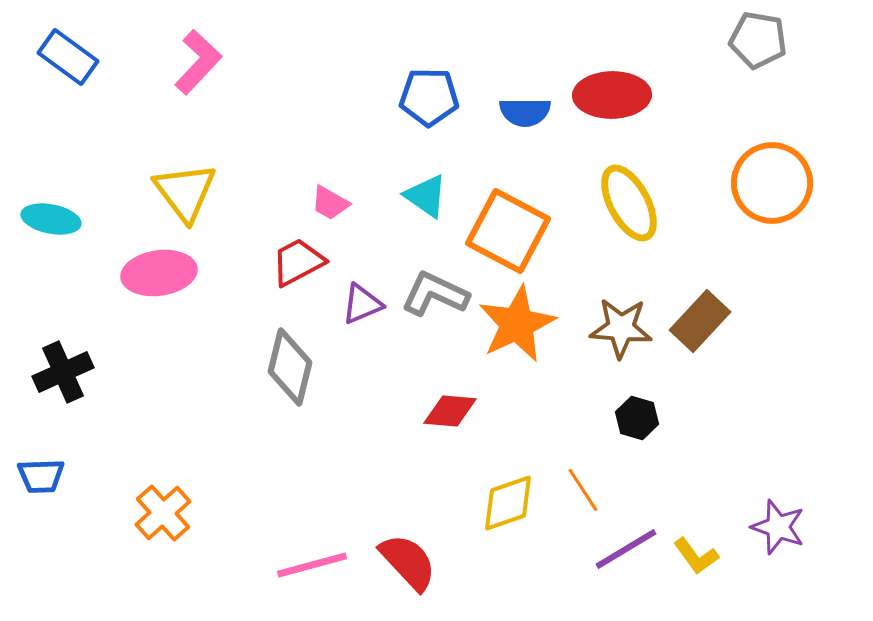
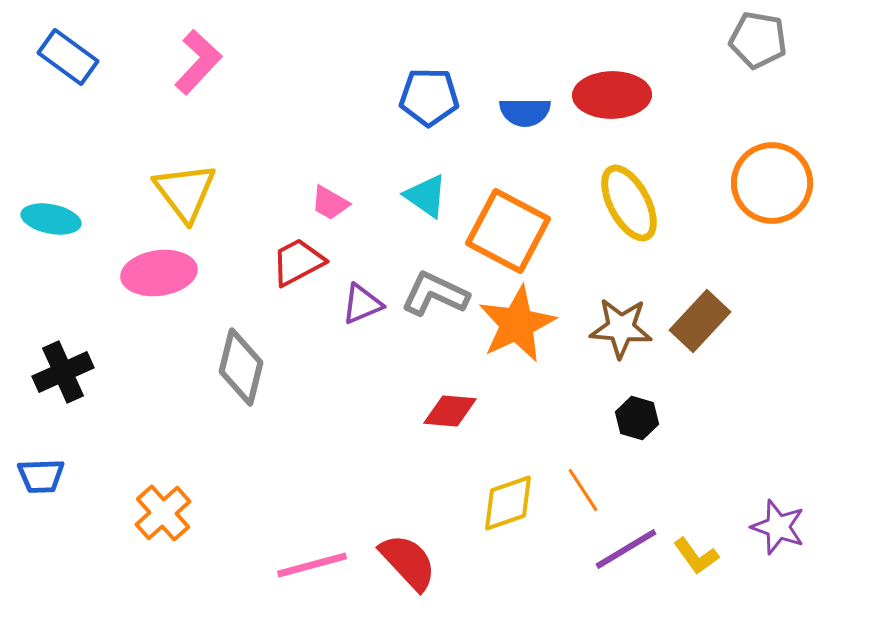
gray diamond: moved 49 px left
